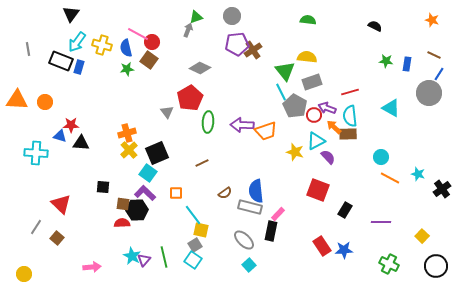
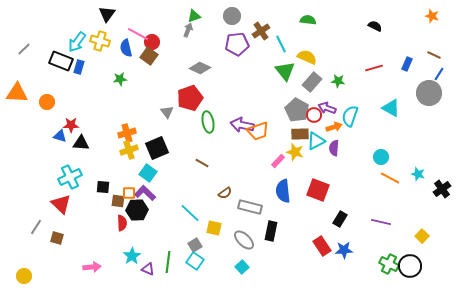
black triangle at (71, 14): moved 36 px right
green triangle at (196, 17): moved 2 px left, 1 px up
orange star at (432, 20): moved 4 px up
yellow cross at (102, 45): moved 2 px left, 4 px up
gray line at (28, 49): moved 4 px left; rotated 56 degrees clockwise
brown cross at (253, 50): moved 8 px right, 19 px up
yellow semicircle at (307, 57): rotated 18 degrees clockwise
brown square at (149, 60): moved 4 px up
green star at (386, 61): moved 48 px left, 20 px down
blue rectangle at (407, 64): rotated 16 degrees clockwise
green star at (127, 69): moved 7 px left, 10 px down
gray rectangle at (312, 82): rotated 30 degrees counterclockwise
cyan line at (281, 92): moved 48 px up
red line at (350, 92): moved 24 px right, 24 px up
red pentagon at (190, 98): rotated 10 degrees clockwise
orange triangle at (17, 100): moved 7 px up
orange circle at (45, 102): moved 2 px right
gray pentagon at (295, 106): moved 2 px right, 4 px down
cyan semicircle at (350, 116): rotated 25 degrees clockwise
green ellipse at (208, 122): rotated 15 degrees counterclockwise
purple arrow at (242, 125): rotated 10 degrees clockwise
orange arrow at (334, 127): rotated 119 degrees clockwise
orange trapezoid at (266, 131): moved 8 px left
brown rectangle at (348, 134): moved 48 px left
yellow cross at (129, 150): rotated 24 degrees clockwise
cyan cross at (36, 153): moved 34 px right, 24 px down; rotated 30 degrees counterclockwise
black square at (157, 153): moved 5 px up
purple semicircle at (328, 157): moved 6 px right, 9 px up; rotated 133 degrees counterclockwise
brown line at (202, 163): rotated 56 degrees clockwise
blue semicircle at (256, 191): moved 27 px right
orange square at (176, 193): moved 47 px left
brown square at (123, 204): moved 5 px left, 3 px up
black rectangle at (345, 210): moved 5 px left, 9 px down
pink rectangle at (278, 214): moved 53 px up
cyan line at (193, 215): moved 3 px left, 2 px up; rotated 10 degrees counterclockwise
purple line at (381, 222): rotated 12 degrees clockwise
red semicircle at (122, 223): rotated 91 degrees clockwise
yellow square at (201, 230): moved 13 px right, 2 px up
brown square at (57, 238): rotated 24 degrees counterclockwise
cyan star at (132, 256): rotated 12 degrees clockwise
green line at (164, 257): moved 4 px right, 5 px down; rotated 20 degrees clockwise
purple triangle at (144, 260): moved 4 px right, 9 px down; rotated 48 degrees counterclockwise
cyan square at (193, 260): moved 2 px right, 1 px down
cyan square at (249, 265): moved 7 px left, 2 px down
black circle at (436, 266): moved 26 px left
yellow circle at (24, 274): moved 2 px down
